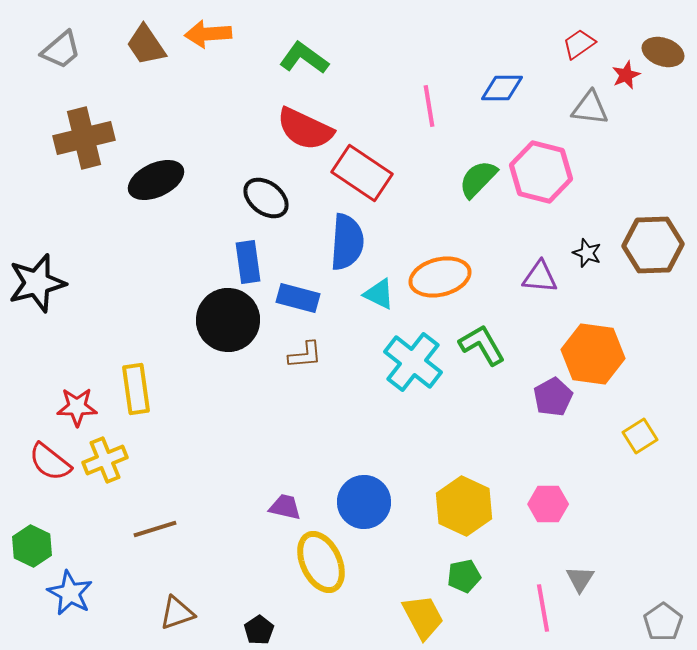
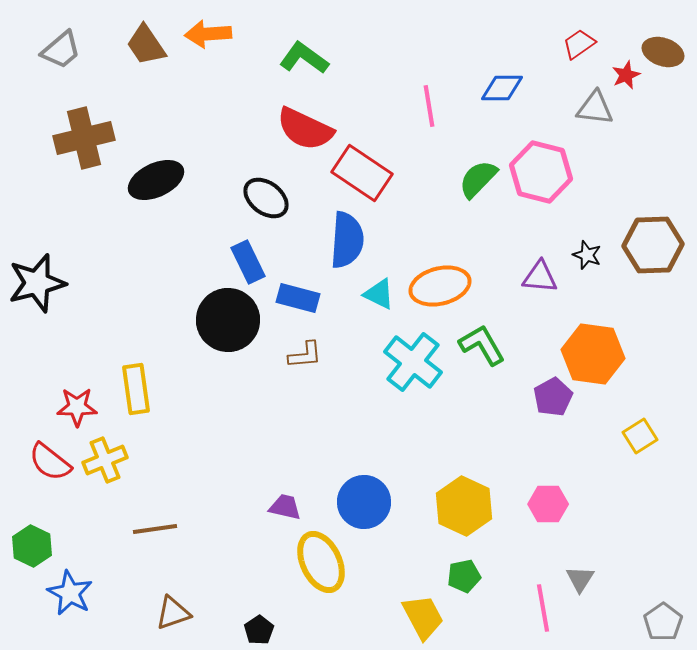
gray triangle at (590, 108): moved 5 px right
blue semicircle at (347, 242): moved 2 px up
black star at (587, 253): moved 2 px down
blue rectangle at (248, 262): rotated 18 degrees counterclockwise
orange ellipse at (440, 277): moved 9 px down
brown line at (155, 529): rotated 9 degrees clockwise
brown triangle at (177, 613): moved 4 px left
